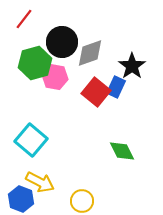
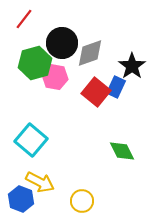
black circle: moved 1 px down
